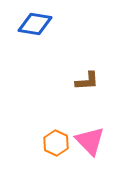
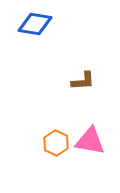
brown L-shape: moved 4 px left
pink triangle: rotated 36 degrees counterclockwise
